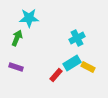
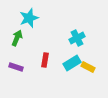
cyan star: rotated 18 degrees counterclockwise
red rectangle: moved 11 px left, 15 px up; rotated 32 degrees counterclockwise
